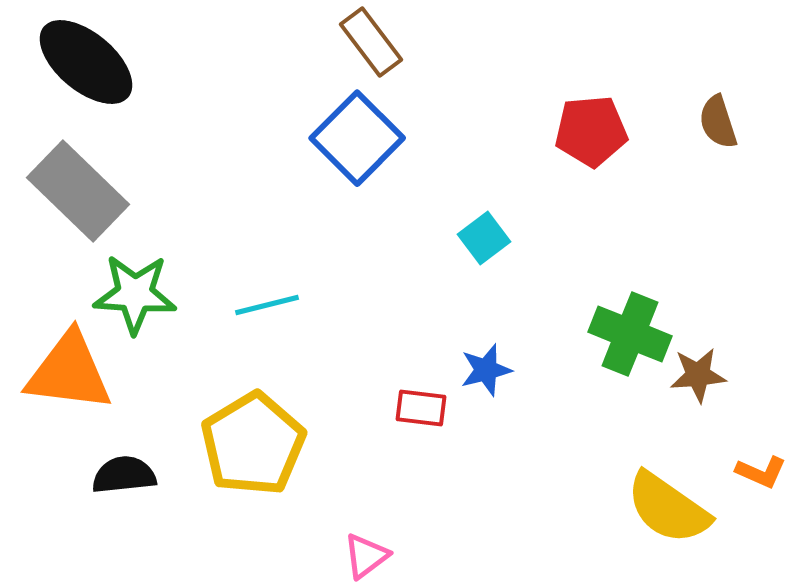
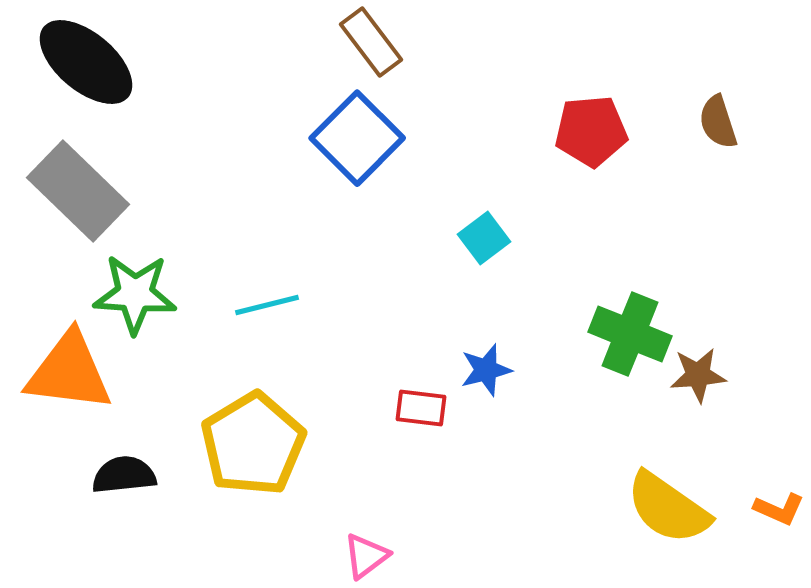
orange L-shape: moved 18 px right, 37 px down
